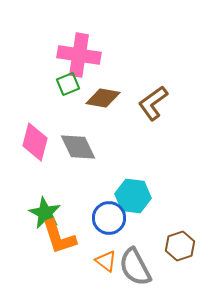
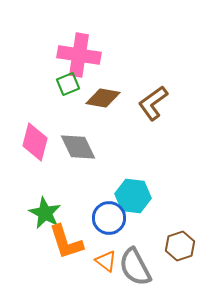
orange L-shape: moved 7 px right, 5 px down
